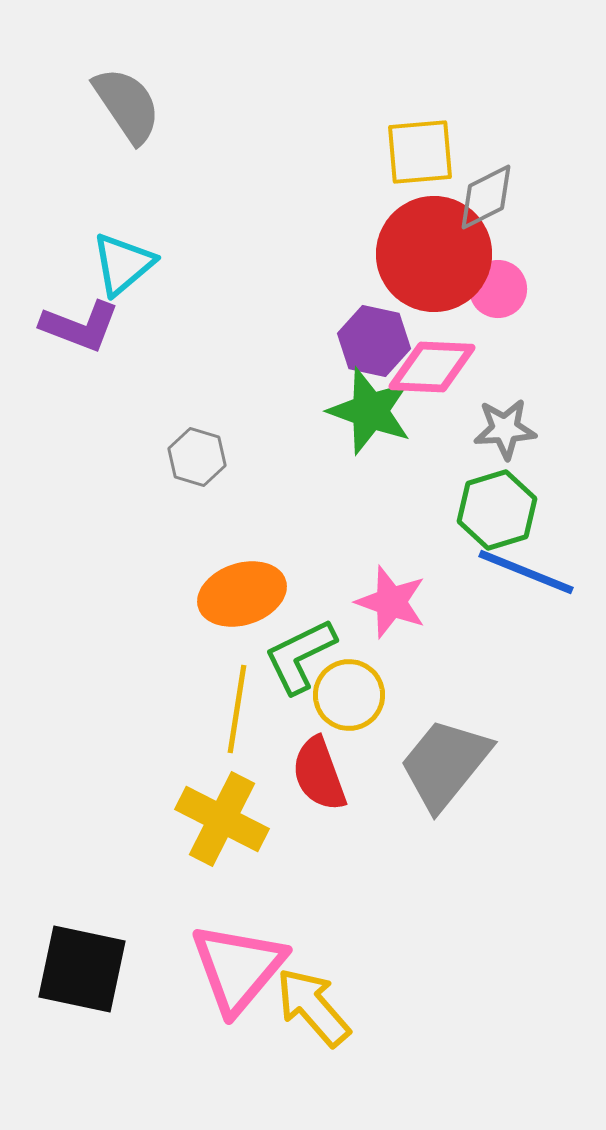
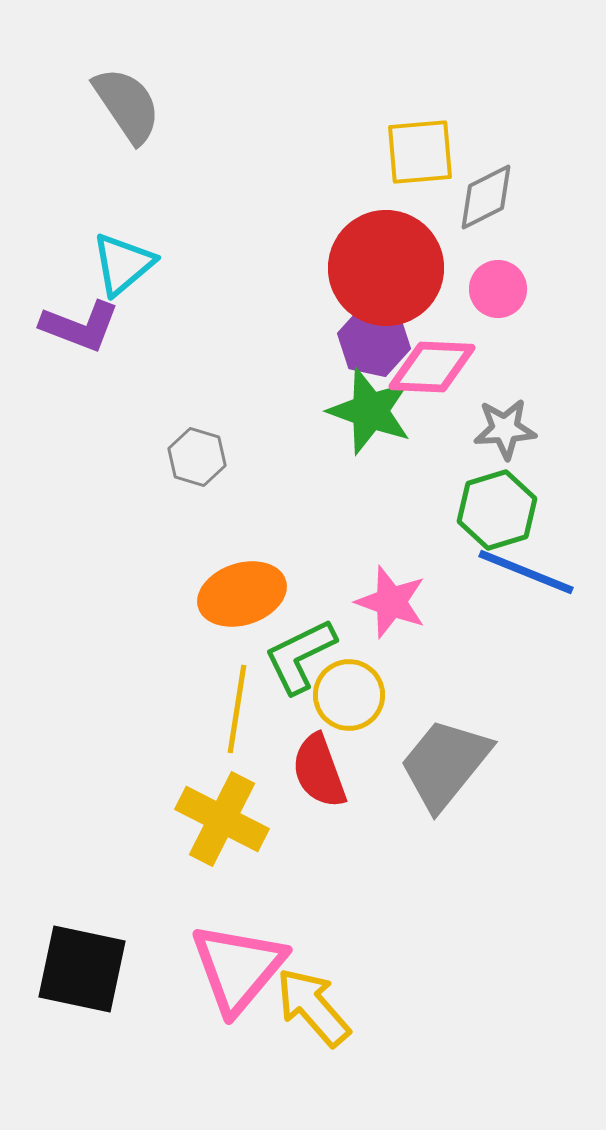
red circle: moved 48 px left, 14 px down
red semicircle: moved 3 px up
